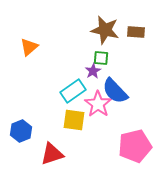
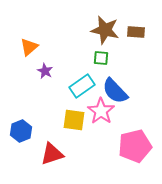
purple star: moved 48 px left; rotated 14 degrees counterclockwise
cyan rectangle: moved 9 px right, 5 px up
pink star: moved 3 px right, 7 px down
